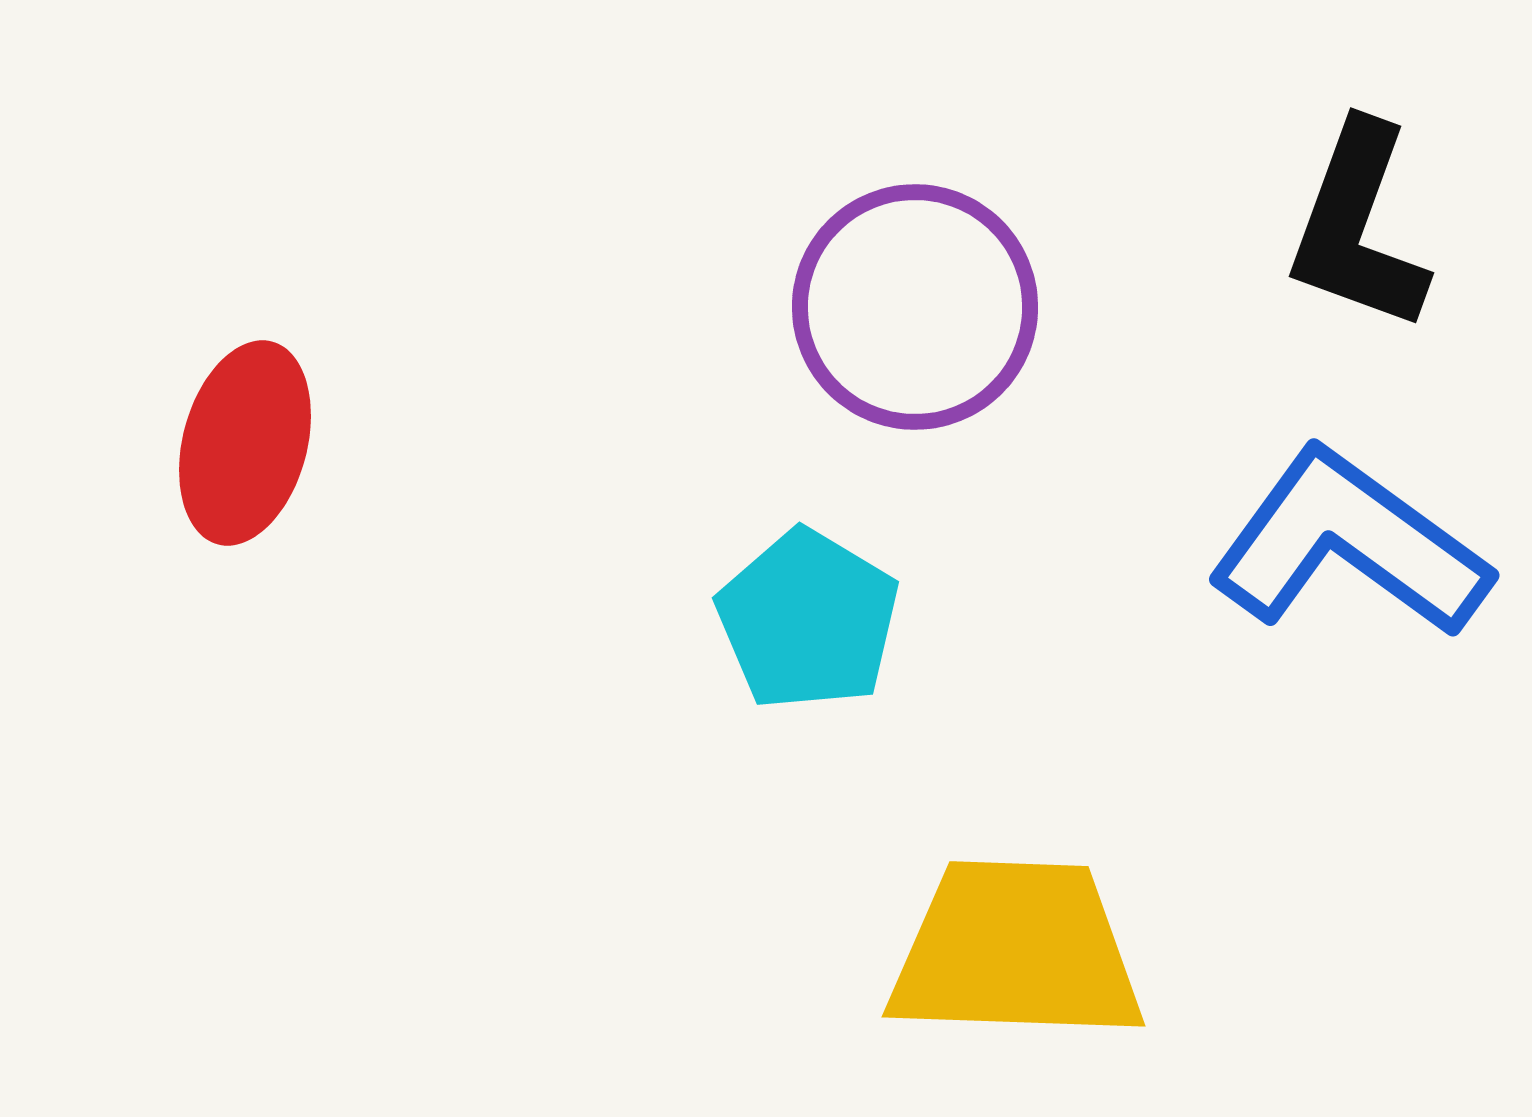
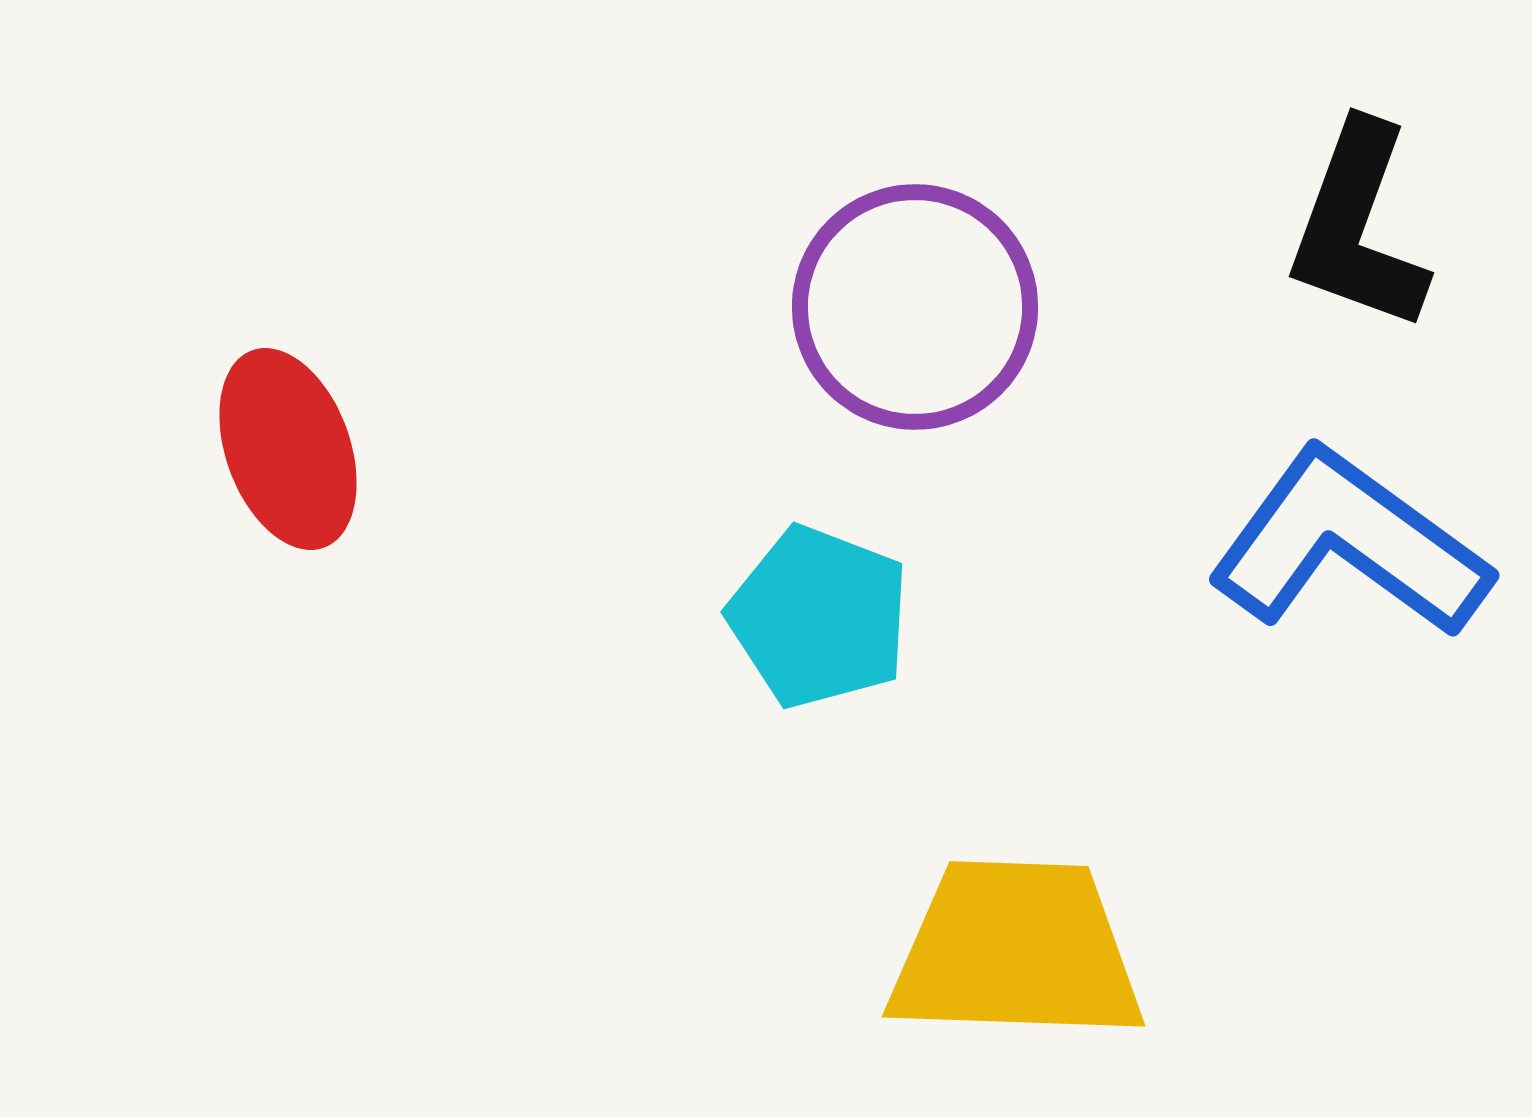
red ellipse: moved 43 px right, 6 px down; rotated 35 degrees counterclockwise
cyan pentagon: moved 11 px right, 3 px up; rotated 10 degrees counterclockwise
